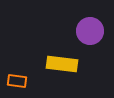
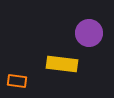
purple circle: moved 1 px left, 2 px down
